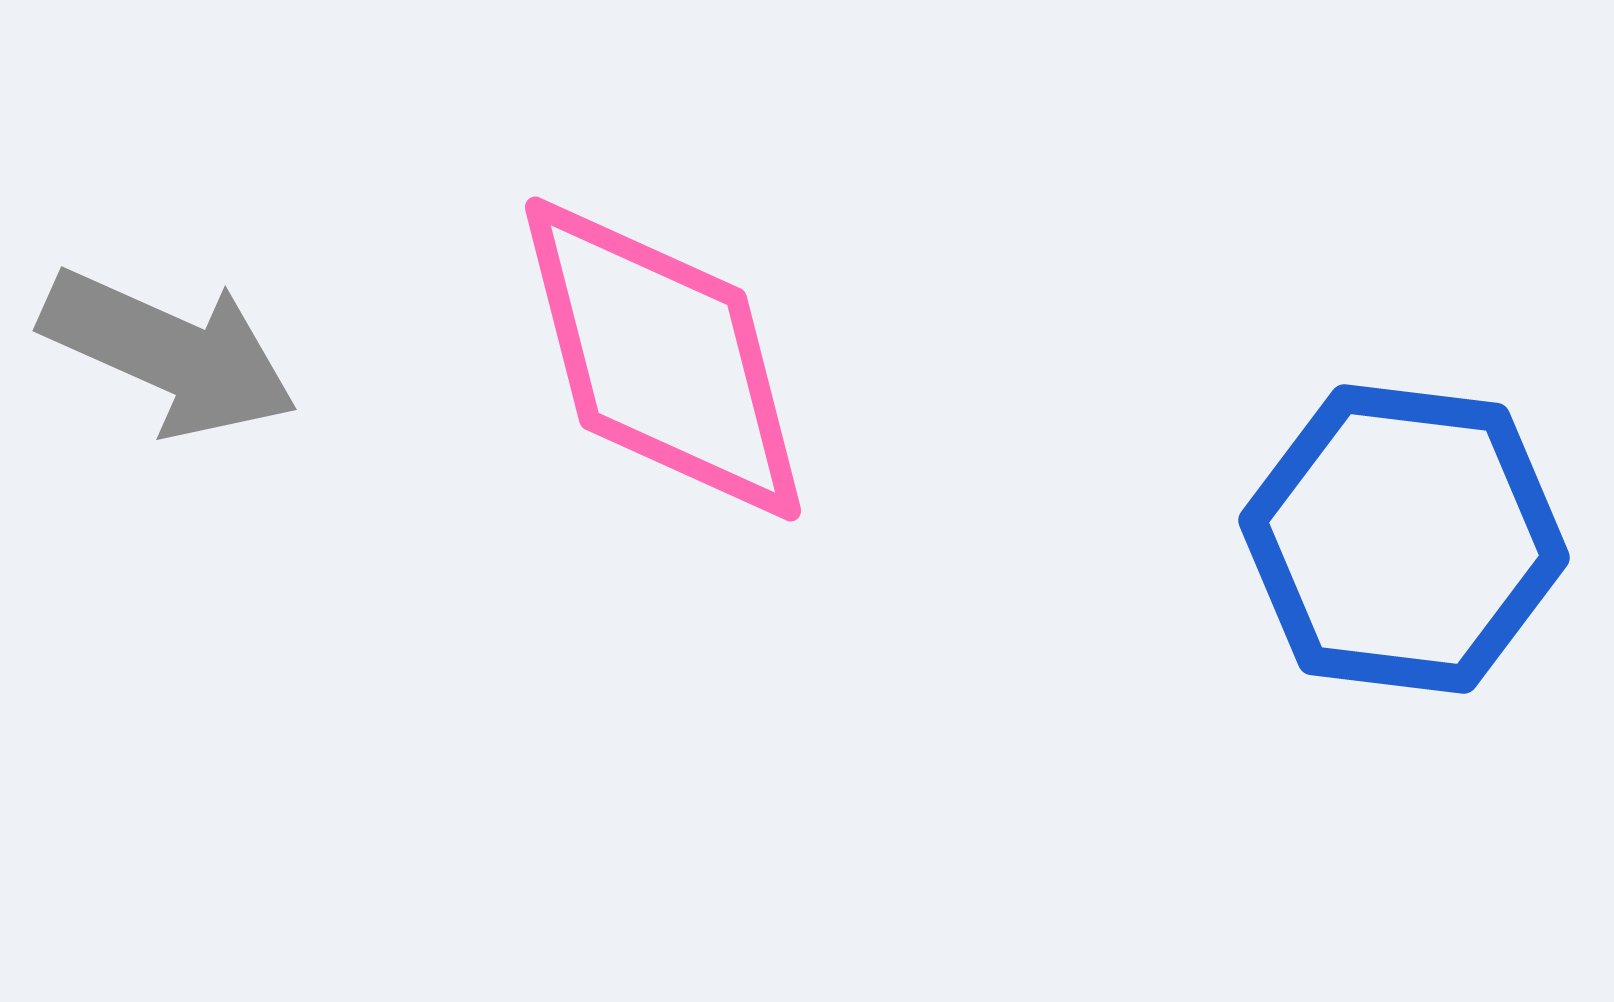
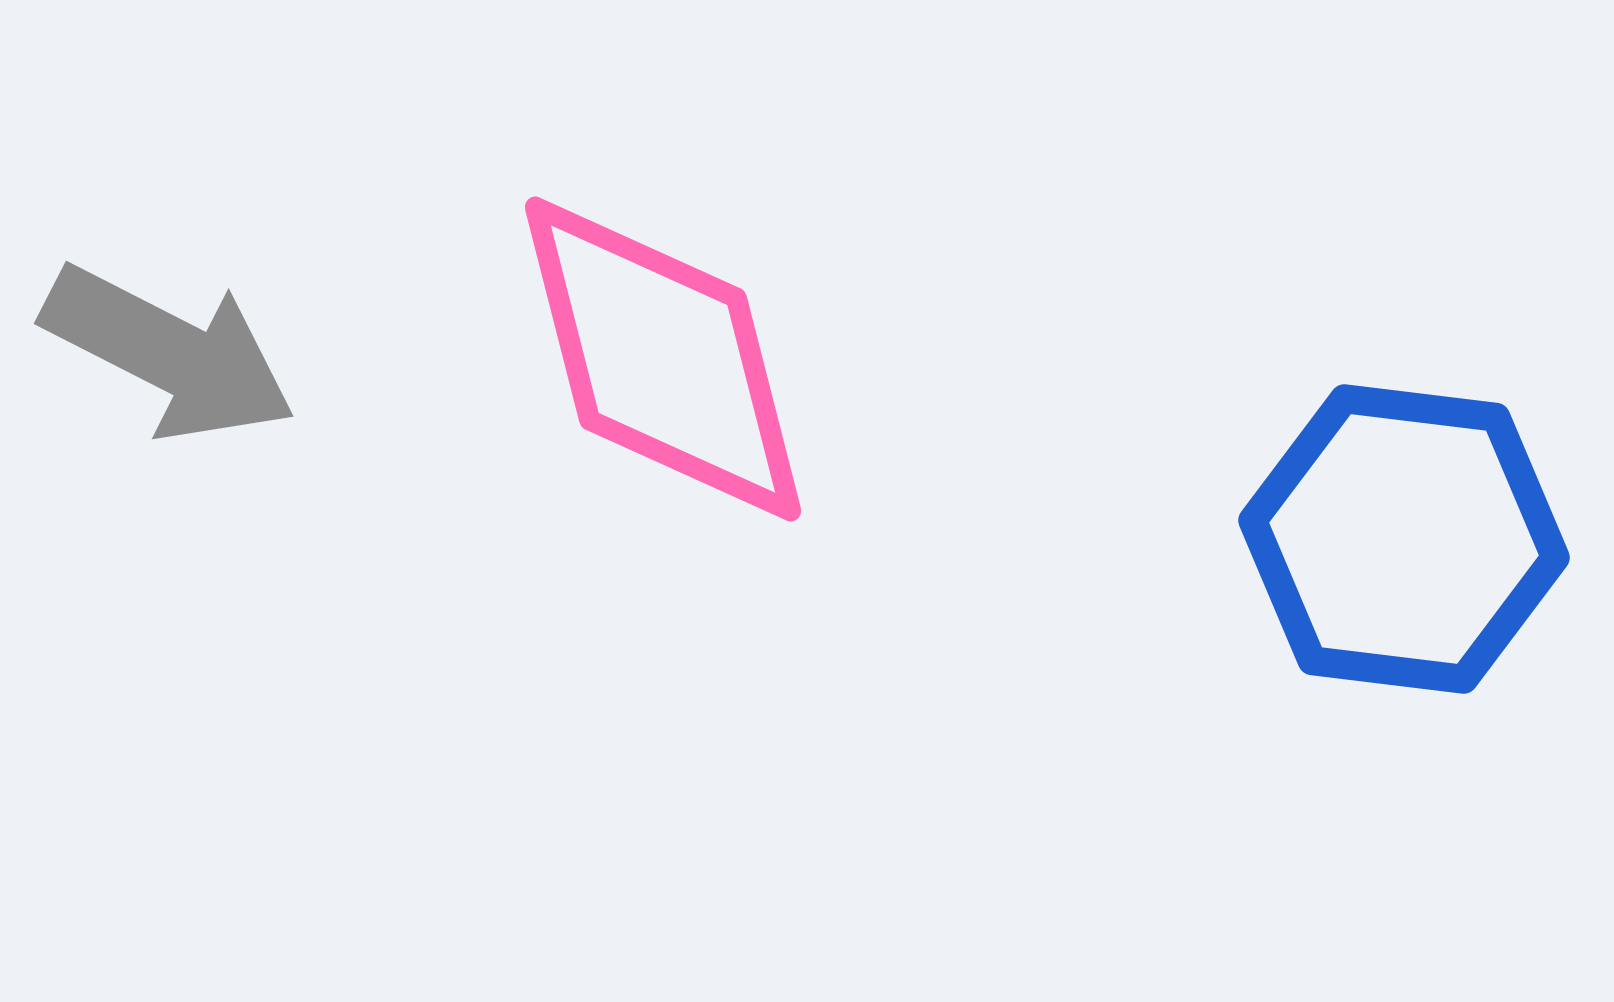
gray arrow: rotated 3 degrees clockwise
